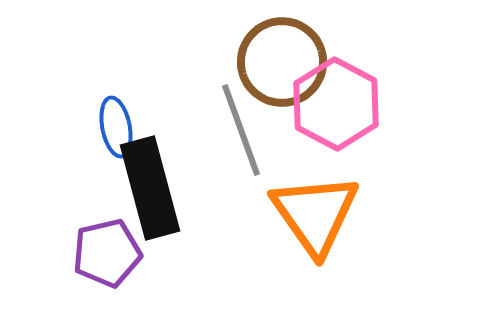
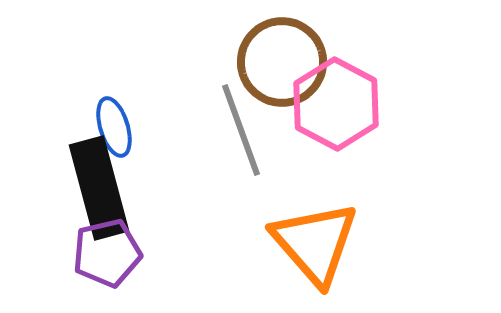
blue ellipse: moved 2 px left; rotated 6 degrees counterclockwise
black rectangle: moved 51 px left
orange triangle: moved 29 px down; rotated 6 degrees counterclockwise
